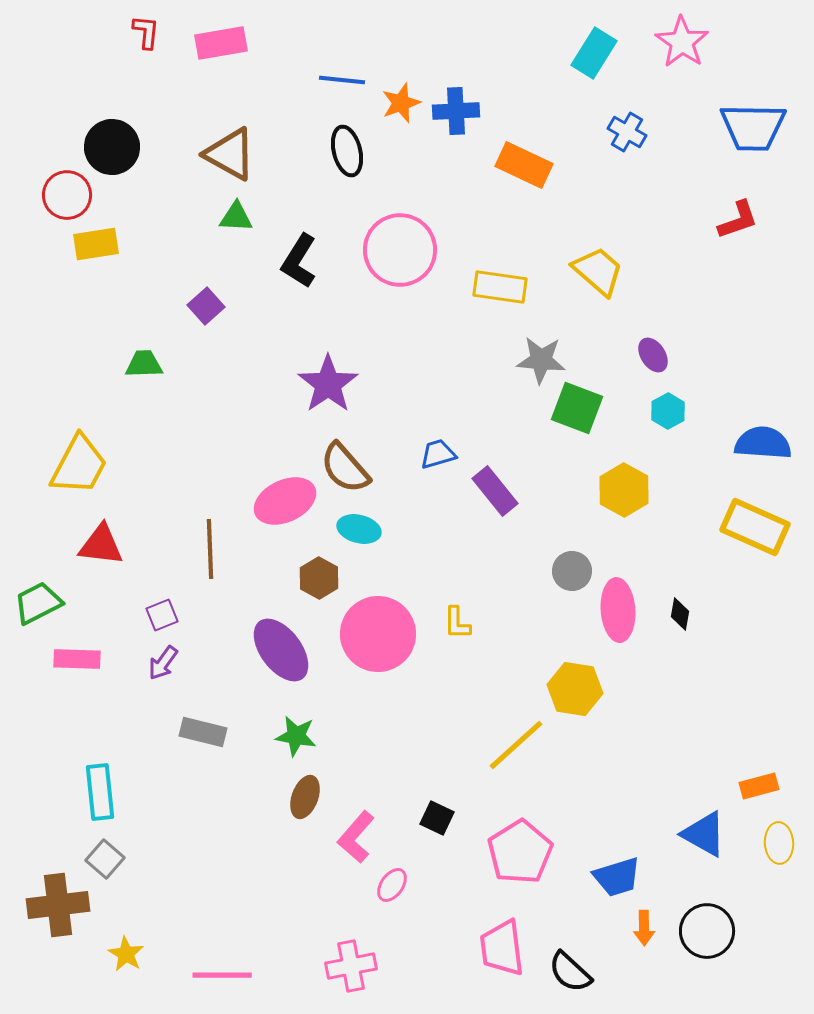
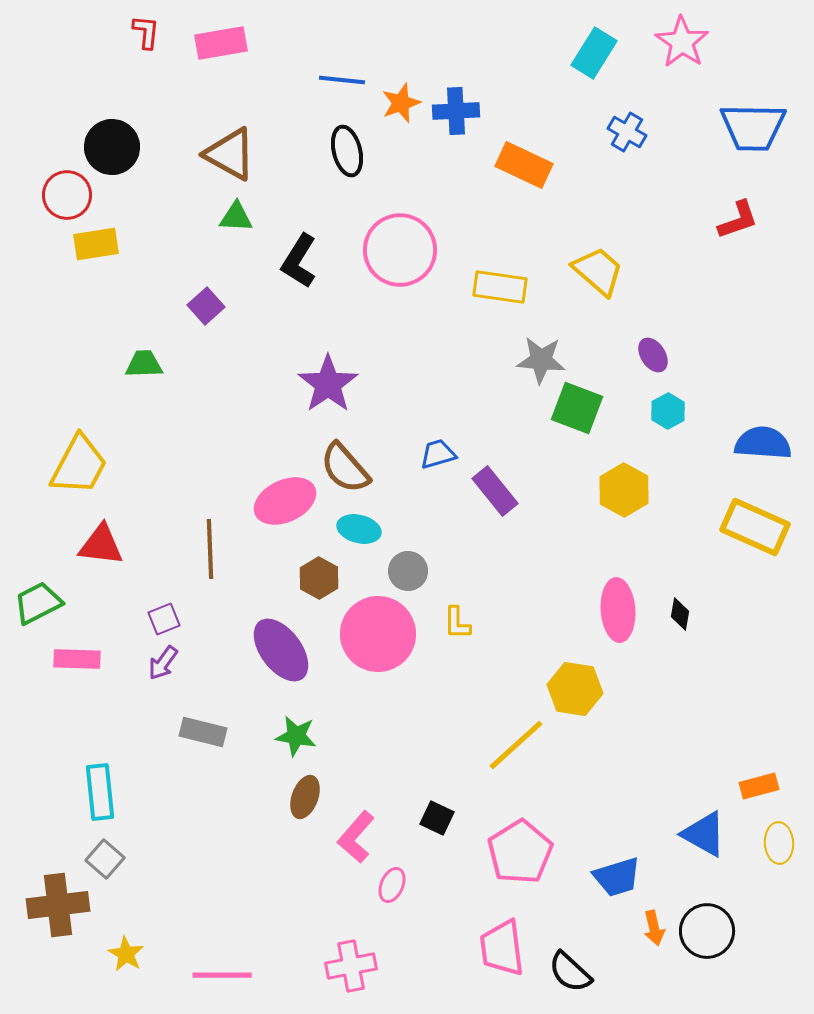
gray circle at (572, 571): moved 164 px left
purple square at (162, 615): moved 2 px right, 4 px down
pink ellipse at (392, 885): rotated 12 degrees counterclockwise
orange arrow at (644, 928): moved 10 px right; rotated 12 degrees counterclockwise
